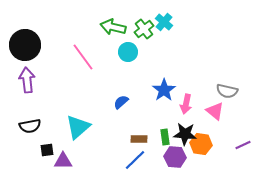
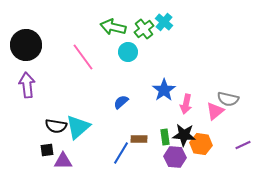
black circle: moved 1 px right
purple arrow: moved 5 px down
gray semicircle: moved 1 px right, 8 px down
pink triangle: rotated 42 degrees clockwise
black semicircle: moved 26 px right; rotated 20 degrees clockwise
black star: moved 1 px left, 1 px down
blue line: moved 14 px left, 7 px up; rotated 15 degrees counterclockwise
